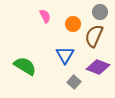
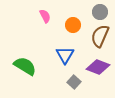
orange circle: moved 1 px down
brown semicircle: moved 6 px right
